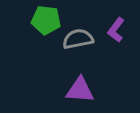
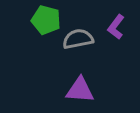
green pentagon: rotated 8 degrees clockwise
purple L-shape: moved 3 px up
